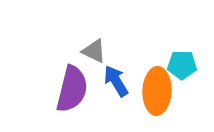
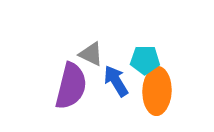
gray triangle: moved 3 px left, 3 px down
cyan pentagon: moved 37 px left, 5 px up
purple semicircle: moved 1 px left, 3 px up
